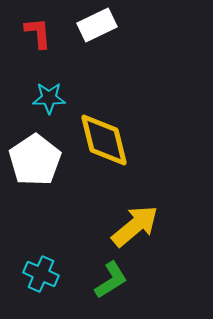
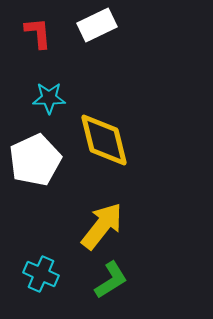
white pentagon: rotated 9 degrees clockwise
yellow arrow: moved 33 px left; rotated 12 degrees counterclockwise
